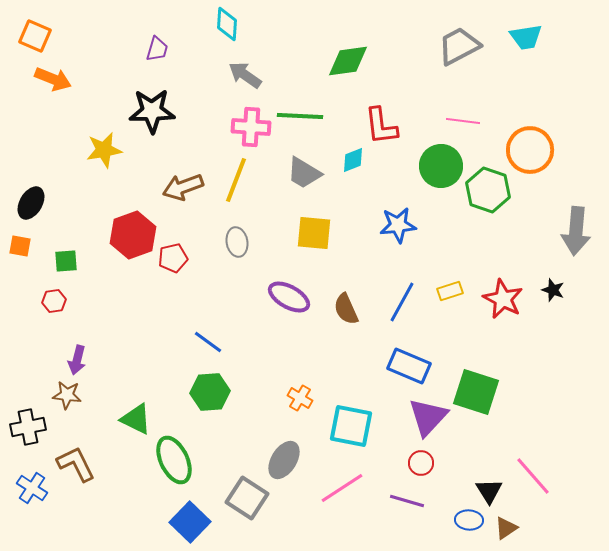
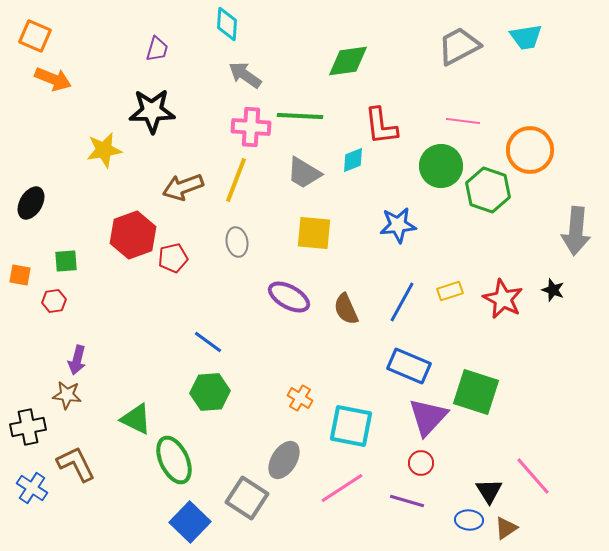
orange square at (20, 246): moved 29 px down
